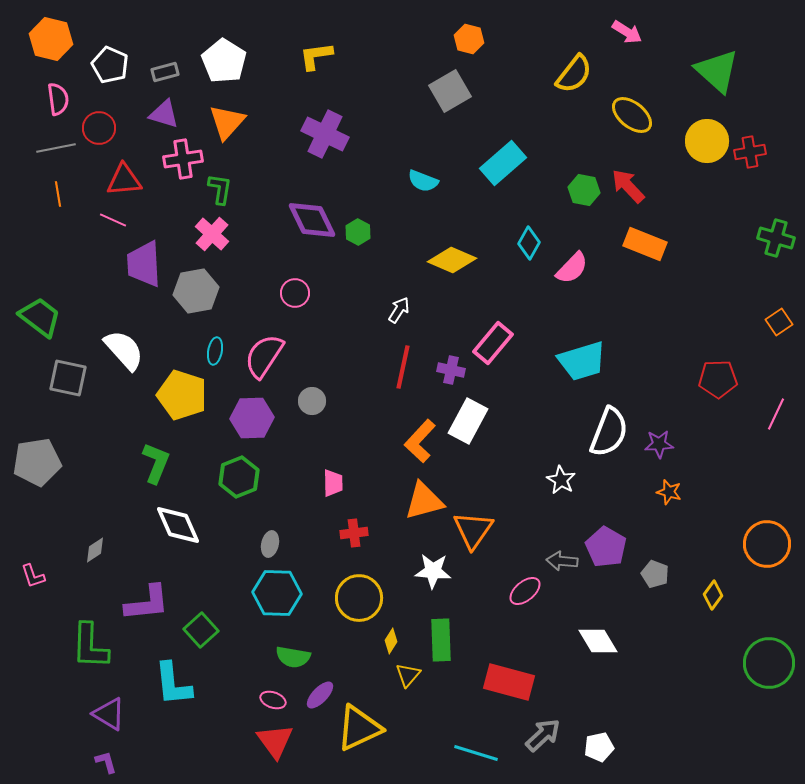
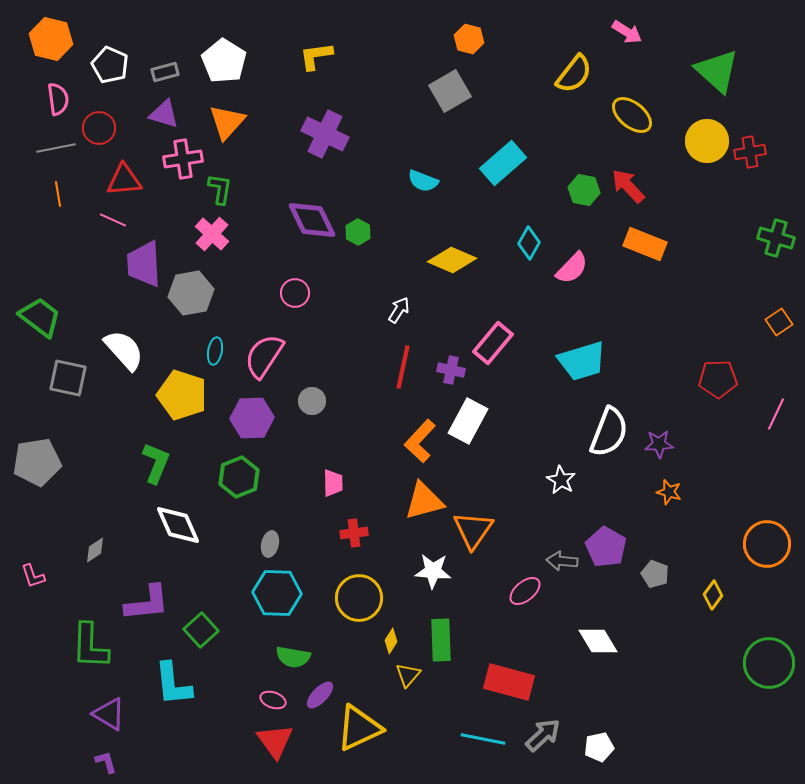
gray hexagon at (196, 291): moved 5 px left, 2 px down
cyan line at (476, 753): moved 7 px right, 14 px up; rotated 6 degrees counterclockwise
